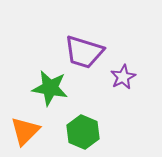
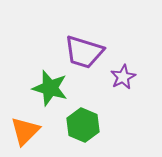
green star: rotated 6 degrees clockwise
green hexagon: moved 7 px up
